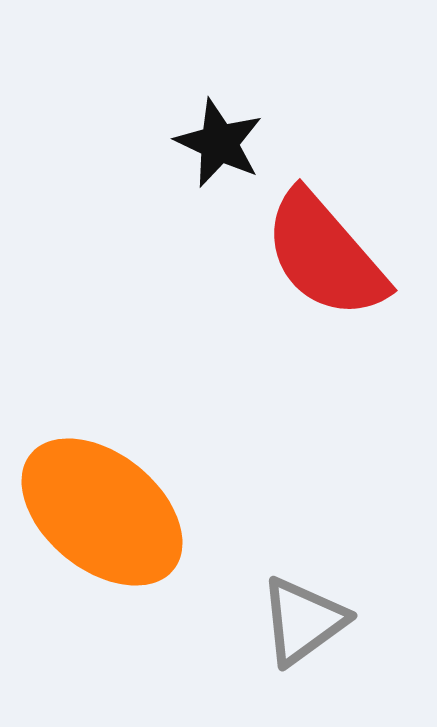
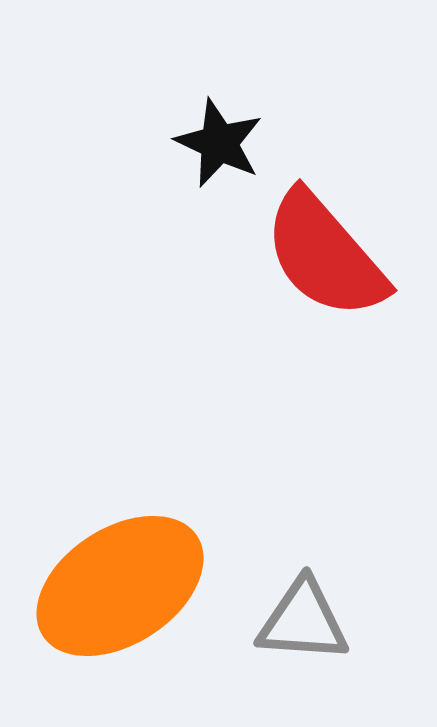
orange ellipse: moved 18 px right, 74 px down; rotated 72 degrees counterclockwise
gray triangle: rotated 40 degrees clockwise
